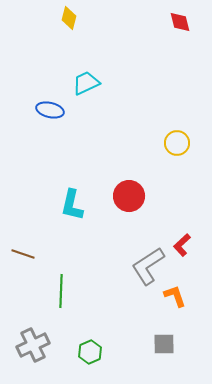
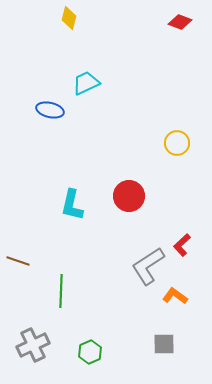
red diamond: rotated 55 degrees counterclockwise
brown line: moved 5 px left, 7 px down
orange L-shape: rotated 35 degrees counterclockwise
